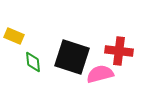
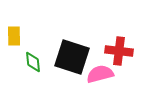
yellow rectangle: rotated 66 degrees clockwise
